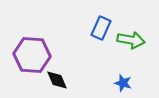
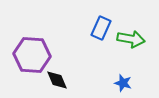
green arrow: moved 1 px up
